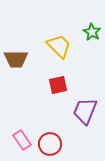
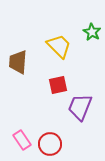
brown trapezoid: moved 2 px right, 3 px down; rotated 95 degrees clockwise
purple trapezoid: moved 5 px left, 4 px up
